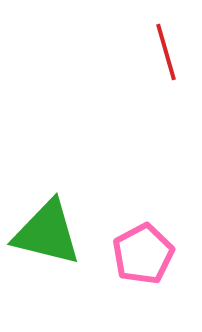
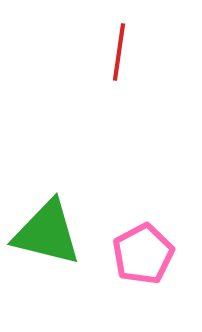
red line: moved 47 px left; rotated 24 degrees clockwise
